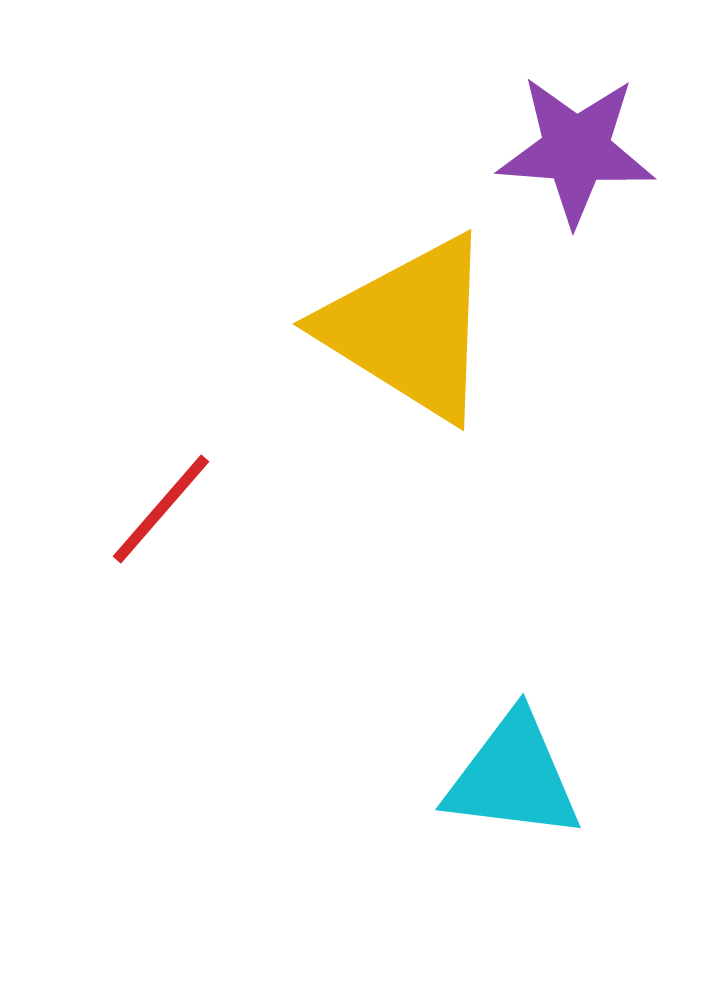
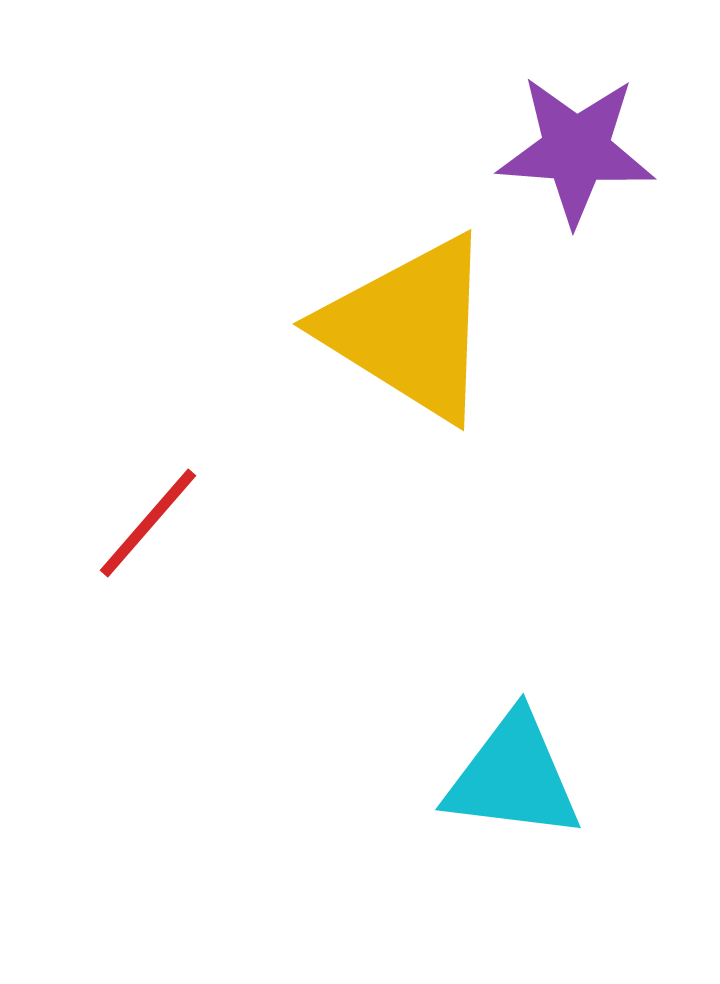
red line: moved 13 px left, 14 px down
